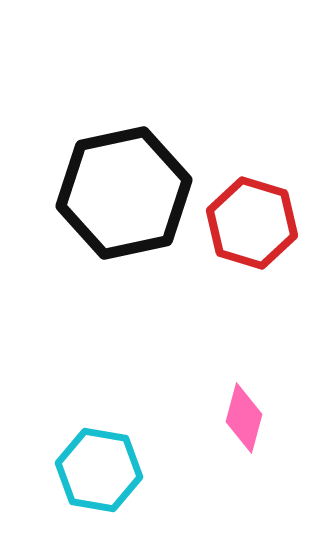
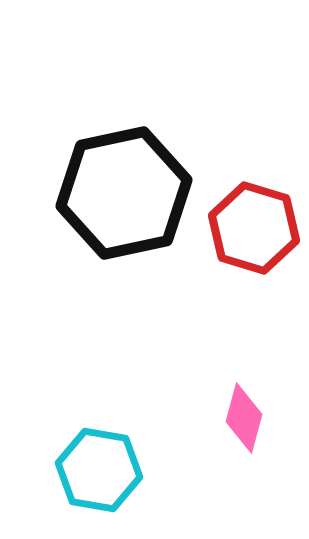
red hexagon: moved 2 px right, 5 px down
